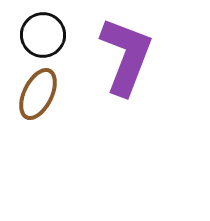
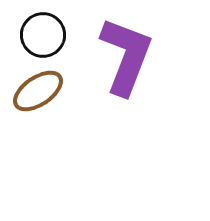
brown ellipse: moved 3 px up; rotated 30 degrees clockwise
